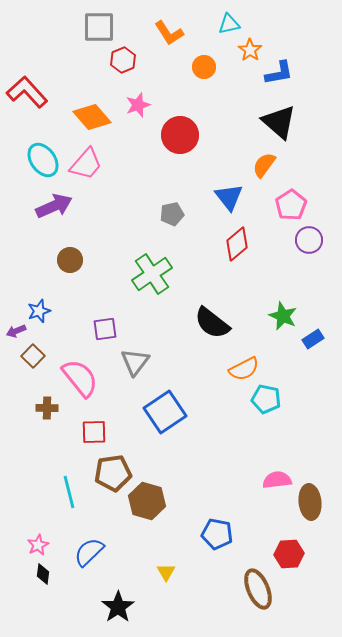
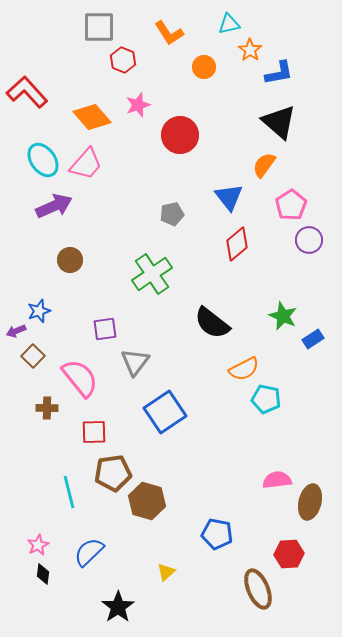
red hexagon at (123, 60): rotated 15 degrees counterclockwise
brown ellipse at (310, 502): rotated 20 degrees clockwise
yellow triangle at (166, 572): rotated 18 degrees clockwise
